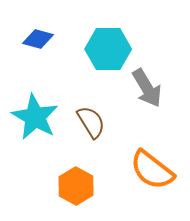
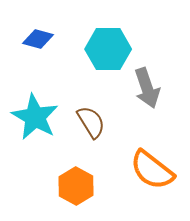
gray arrow: rotated 12 degrees clockwise
